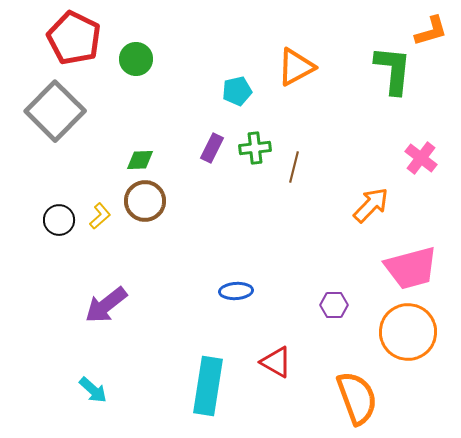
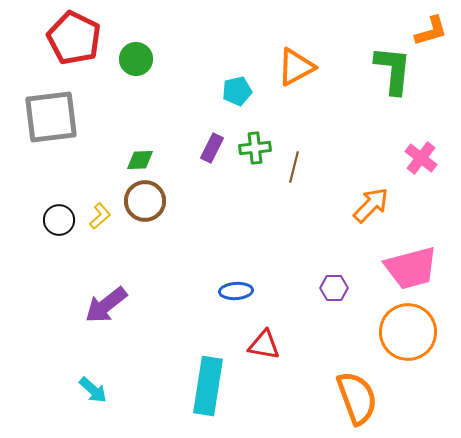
gray square: moved 4 px left, 6 px down; rotated 38 degrees clockwise
purple hexagon: moved 17 px up
red triangle: moved 12 px left, 17 px up; rotated 20 degrees counterclockwise
